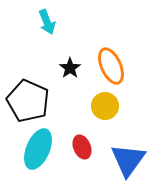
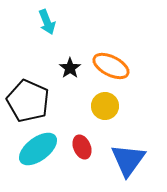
orange ellipse: rotated 39 degrees counterclockwise
cyan ellipse: rotated 30 degrees clockwise
